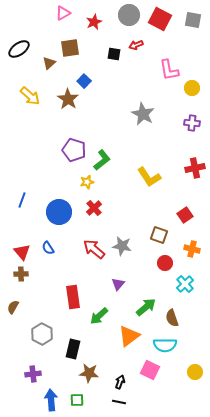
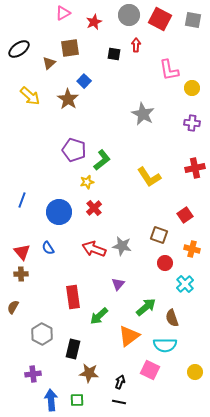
red arrow at (136, 45): rotated 112 degrees clockwise
red arrow at (94, 249): rotated 20 degrees counterclockwise
